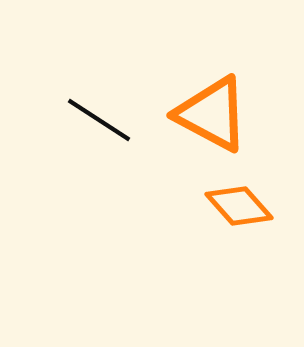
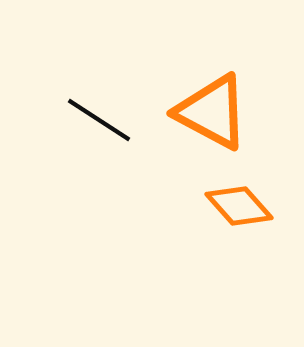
orange triangle: moved 2 px up
